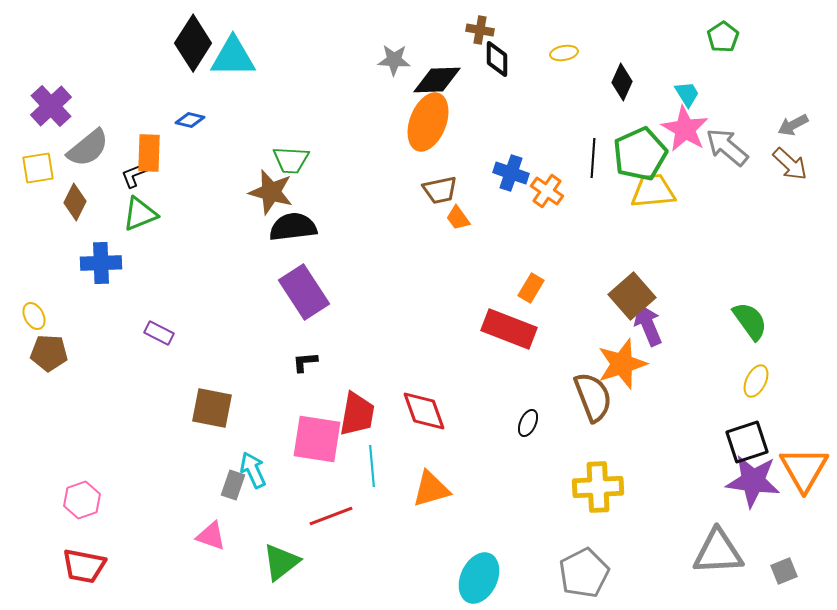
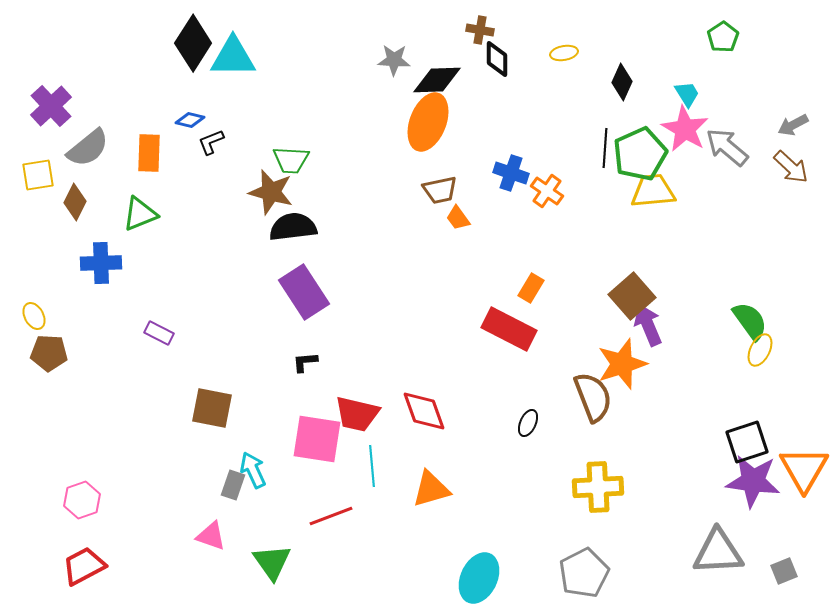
black line at (593, 158): moved 12 px right, 10 px up
brown arrow at (790, 164): moved 1 px right, 3 px down
yellow square at (38, 168): moved 7 px down
black L-shape at (134, 175): moved 77 px right, 33 px up
red rectangle at (509, 329): rotated 6 degrees clockwise
yellow ellipse at (756, 381): moved 4 px right, 31 px up
red trapezoid at (357, 414): rotated 93 degrees clockwise
green triangle at (281, 562): moved 9 px left; rotated 27 degrees counterclockwise
red trapezoid at (84, 566): rotated 141 degrees clockwise
